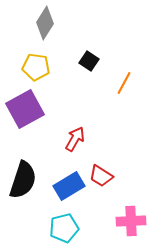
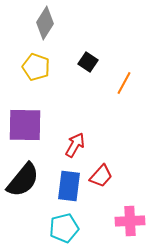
black square: moved 1 px left, 1 px down
yellow pentagon: rotated 12 degrees clockwise
purple square: moved 16 px down; rotated 30 degrees clockwise
red arrow: moved 6 px down
red trapezoid: rotated 80 degrees counterclockwise
black semicircle: rotated 21 degrees clockwise
blue rectangle: rotated 52 degrees counterclockwise
pink cross: moved 1 px left
